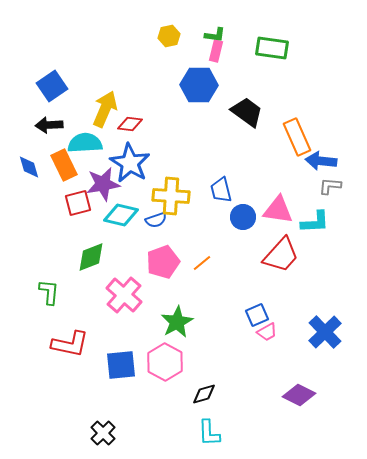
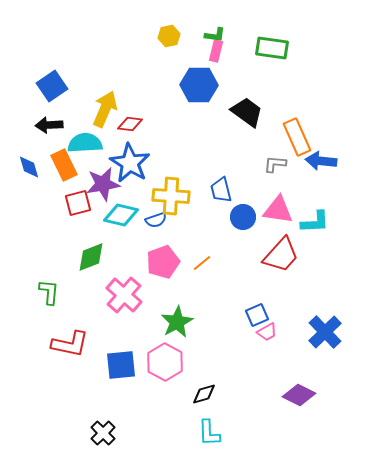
gray L-shape at (330, 186): moved 55 px left, 22 px up
